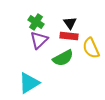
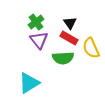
green cross: rotated 21 degrees clockwise
red rectangle: moved 2 px down; rotated 24 degrees clockwise
purple triangle: rotated 24 degrees counterclockwise
green semicircle: rotated 25 degrees clockwise
